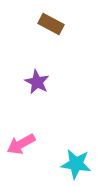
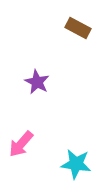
brown rectangle: moved 27 px right, 4 px down
pink arrow: rotated 20 degrees counterclockwise
